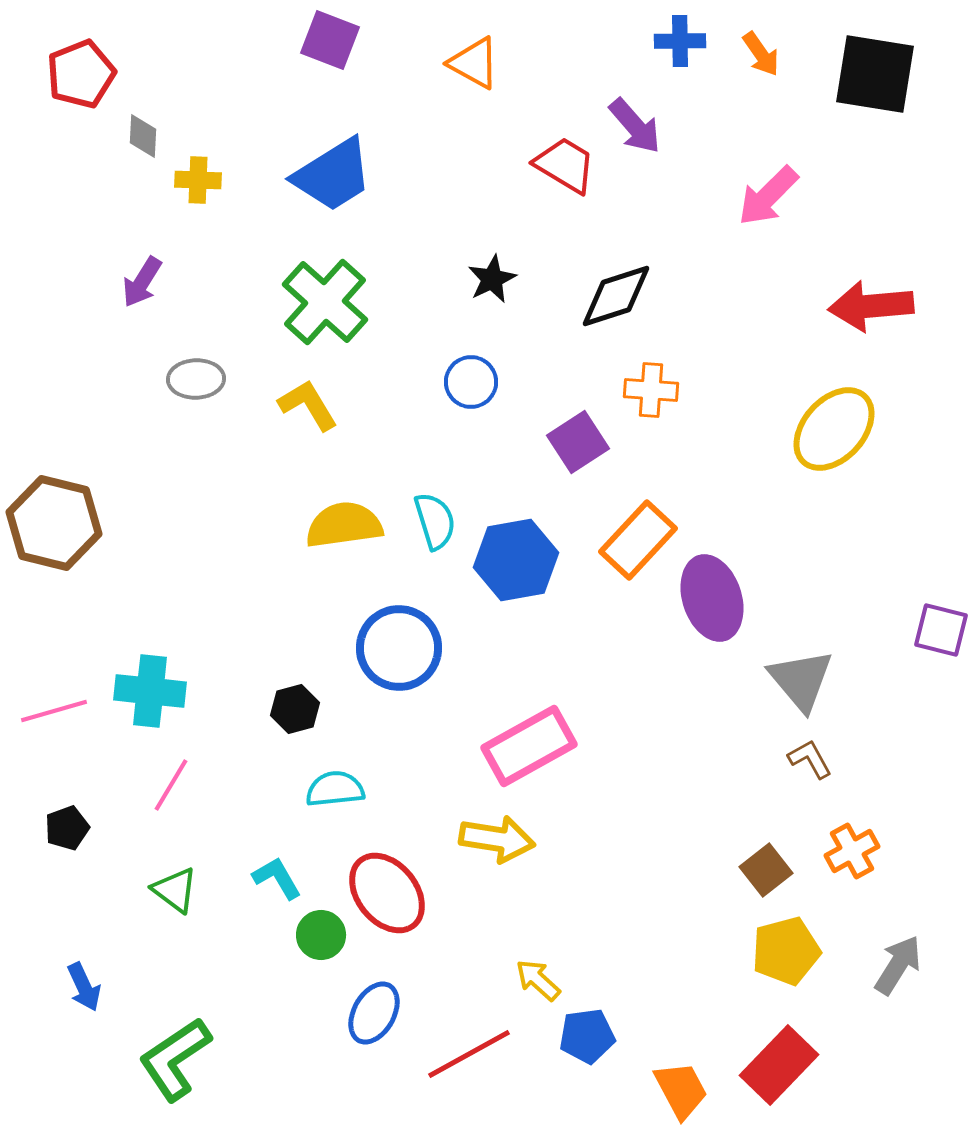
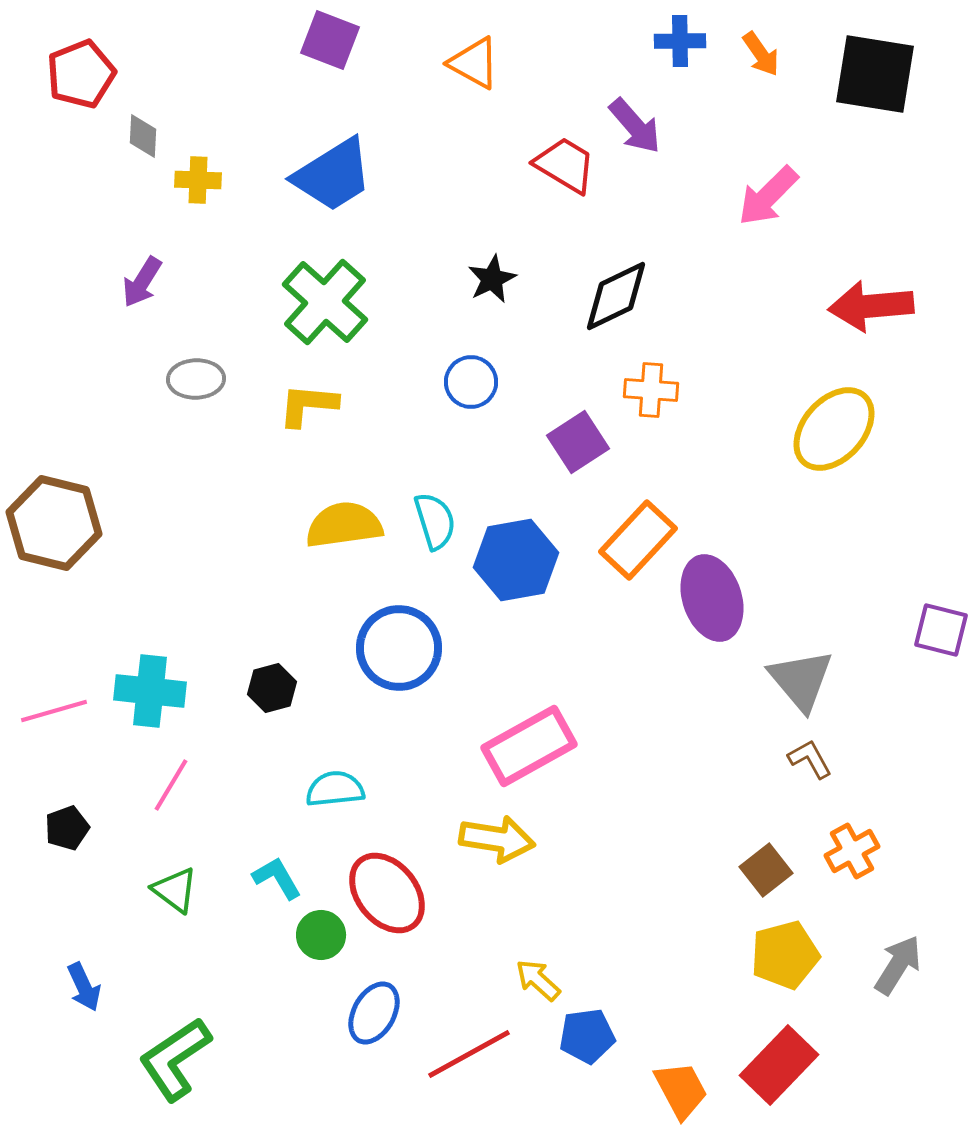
black diamond at (616, 296): rotated 8 degrees counterclockwise
yellow L-shape at (308, 405): rotated 54 degrees counterclockwise
black hexagon at (295, 709): moved 23 px left, 21 px up
yellow pentagon at (786, 951): moved 1 px left, 4 px down
